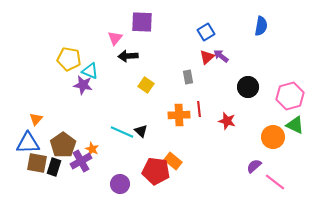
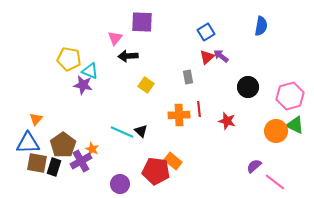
orange circle: moved 3 px right, 6 px up
